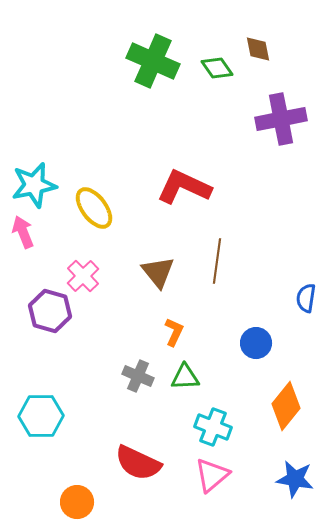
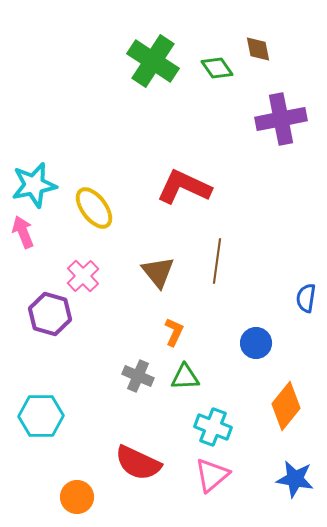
green cross: rotated 9 degrees clockwise
purple hexagon: moved 3 px down
orange circle: moved 5 px up
